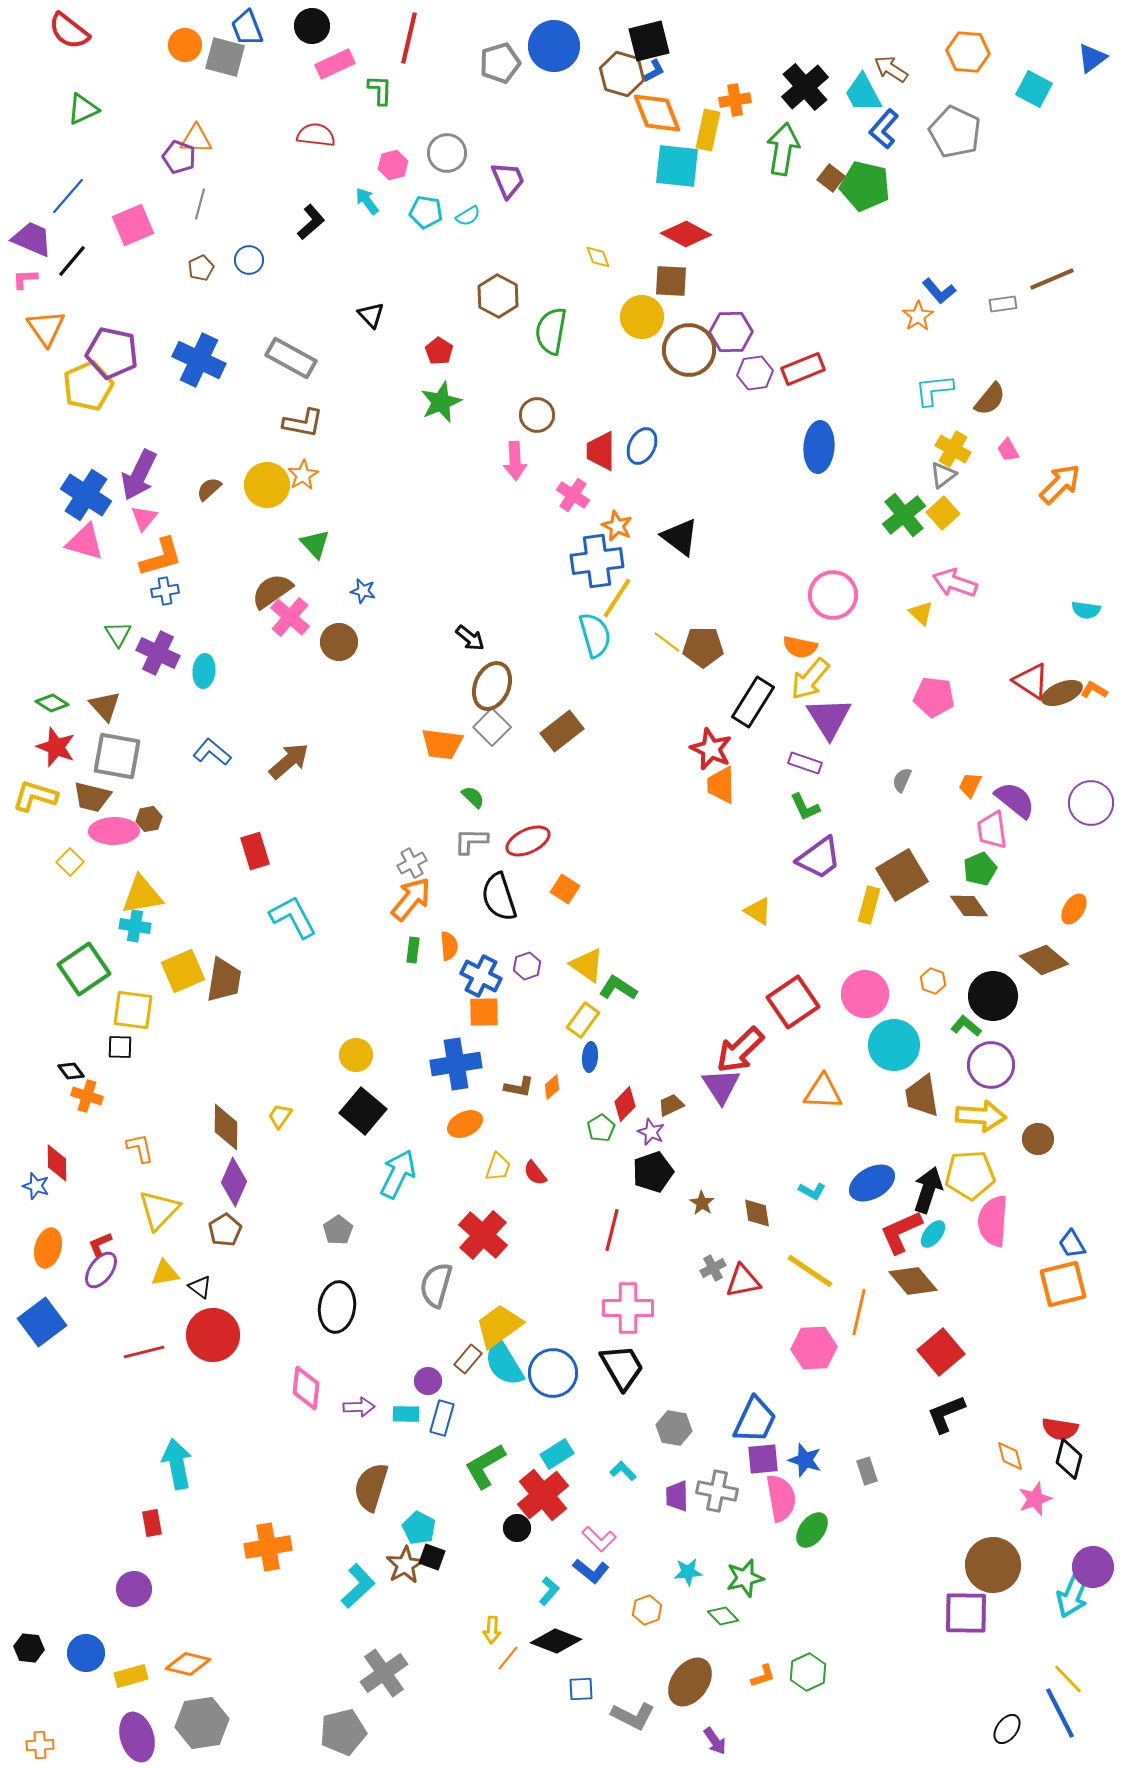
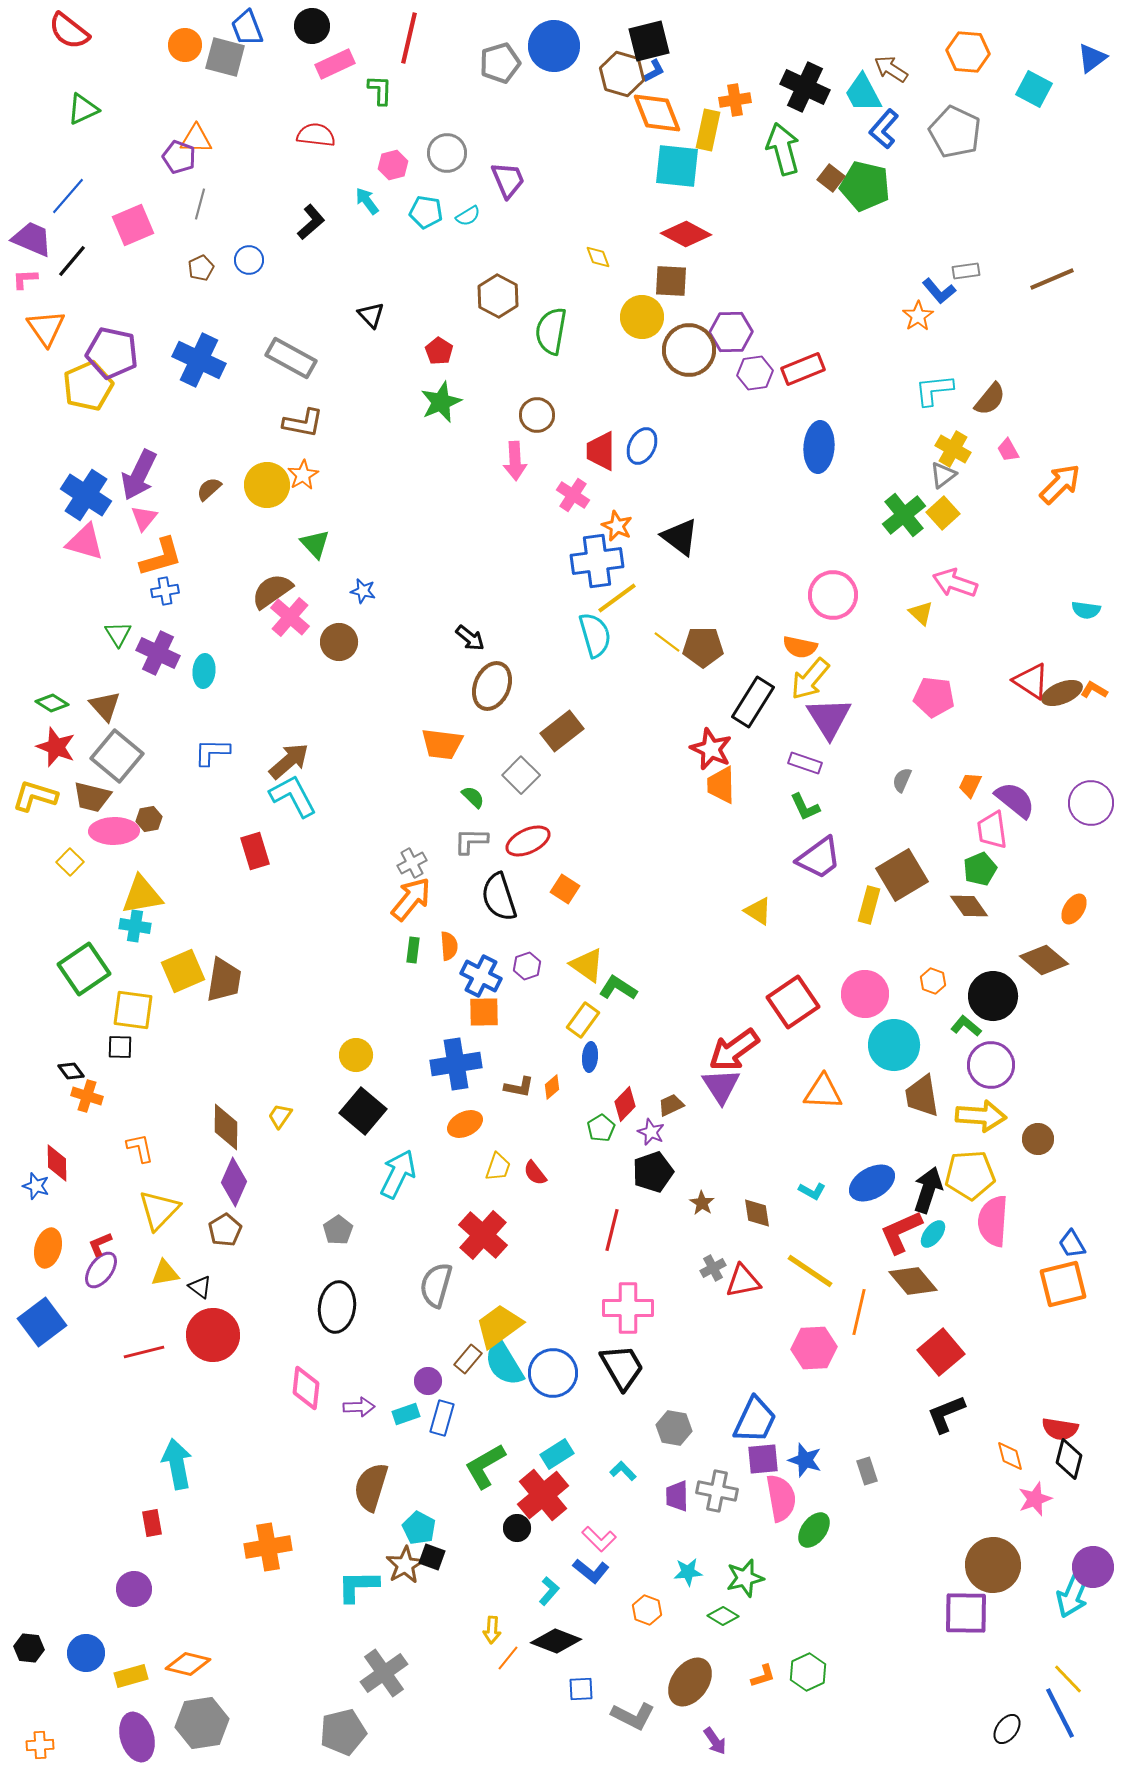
black cross at (805, 87): rotated 24 degrees counterclockwise
green arrow at (783, 149): rotated 24 degrees counterclockwise
gray rectangle at (1003, 304): moved 37 px left, 33 px up
yellow line at (617, 598): rotated 21 degrees clockwise
gray square at (492, 727): moved 29 px right, 48 px down
blue L-shape at (212, 752): rotated 39 degrees counterclockwise
gray square at (117, 756): rotated 30 degrees clockwise
cyan L-shape at (293, 917): moved 121 px up
red arrow at (740, 1050): moved 6 px left; rotated 8 degrees clockwise
cyan rectangle at (406, 1414): rotated 20 degrees counterclockwise
green ellipse at (812, 1530): moved 2 px right
cyan L-shape at (358, 1586): rotated 138 degrees counterclockwise
orange hexagon at (647, 1610): rotated 20 degrees counterclockwise
green diamond at (723, 1616): rotated 16 degrees counterclockwise
